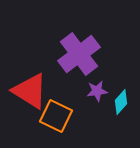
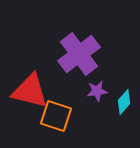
red triangle: rotated 18 degrees counterclockwise
cyan diamond: moved 3 px right
orange square: rotated 8 degrees counterclockwise
